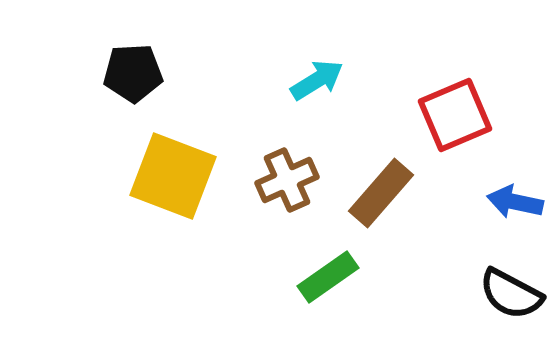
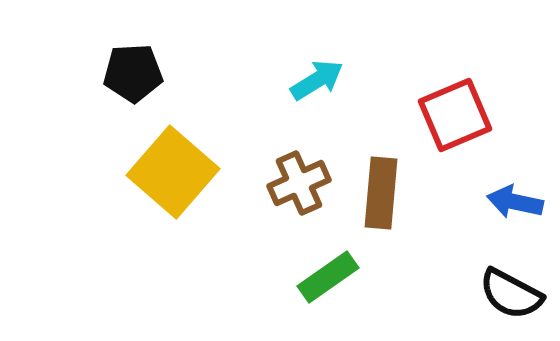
yellow square: moved 4 px up; rotated 20 degrees clockwise
brown cross: moved 12 px right, 3 px down
brown rectangle: rotated 36 degrees counterclockwise
